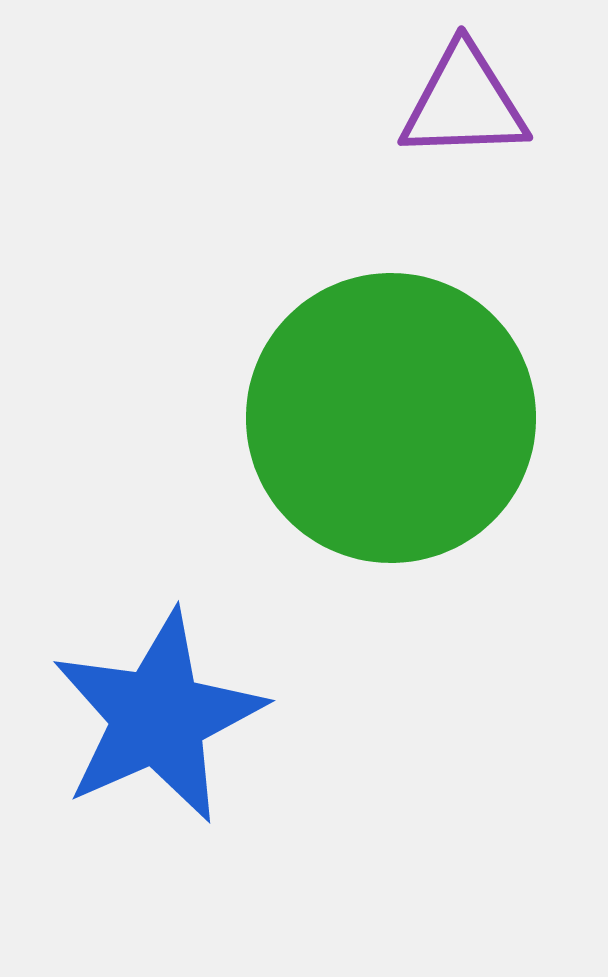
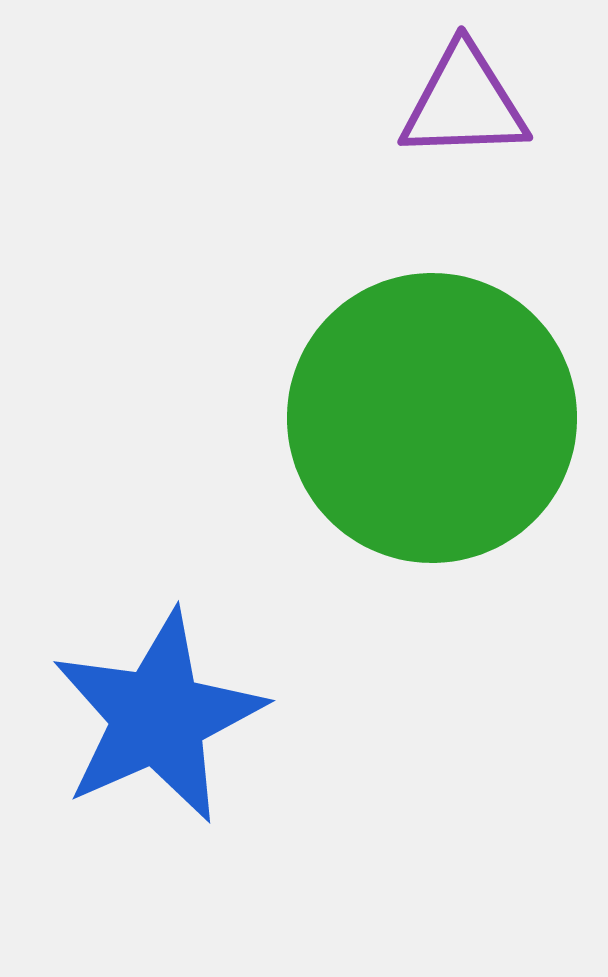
green circle: moved 41 px right
